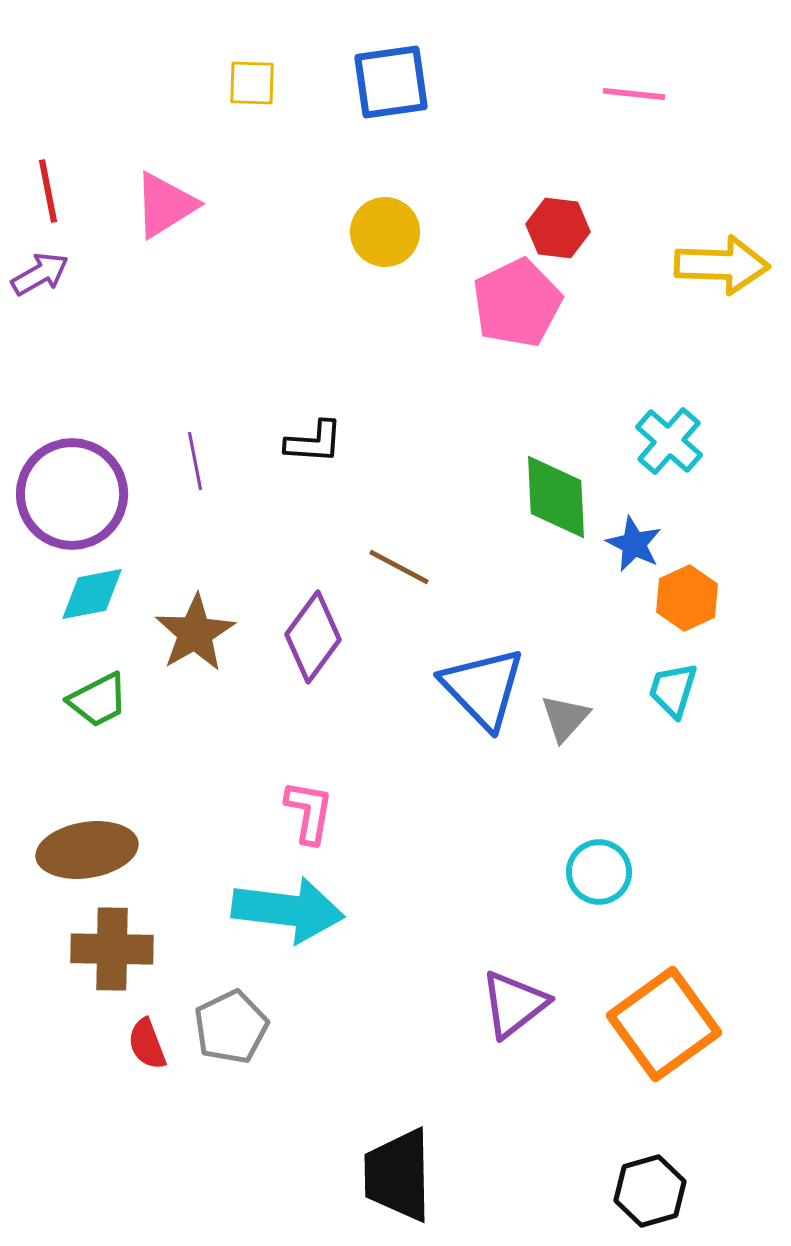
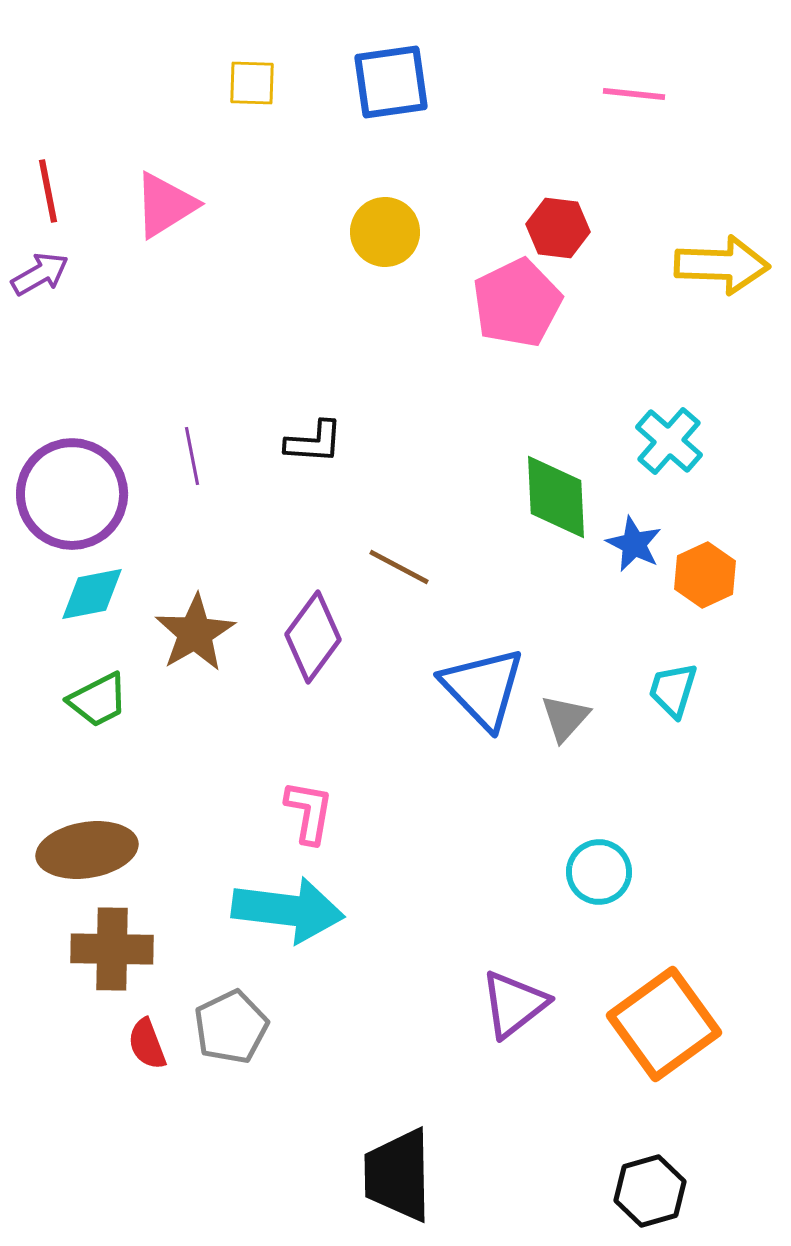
purple line: moved 3 px left, 5 px up
orange hexagon: moved 18 px right, 23 px up
